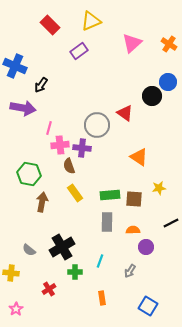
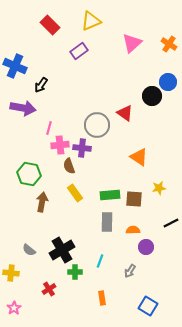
black cross: moved 3 px down
pink star: moved 2 px left, 1 px up
